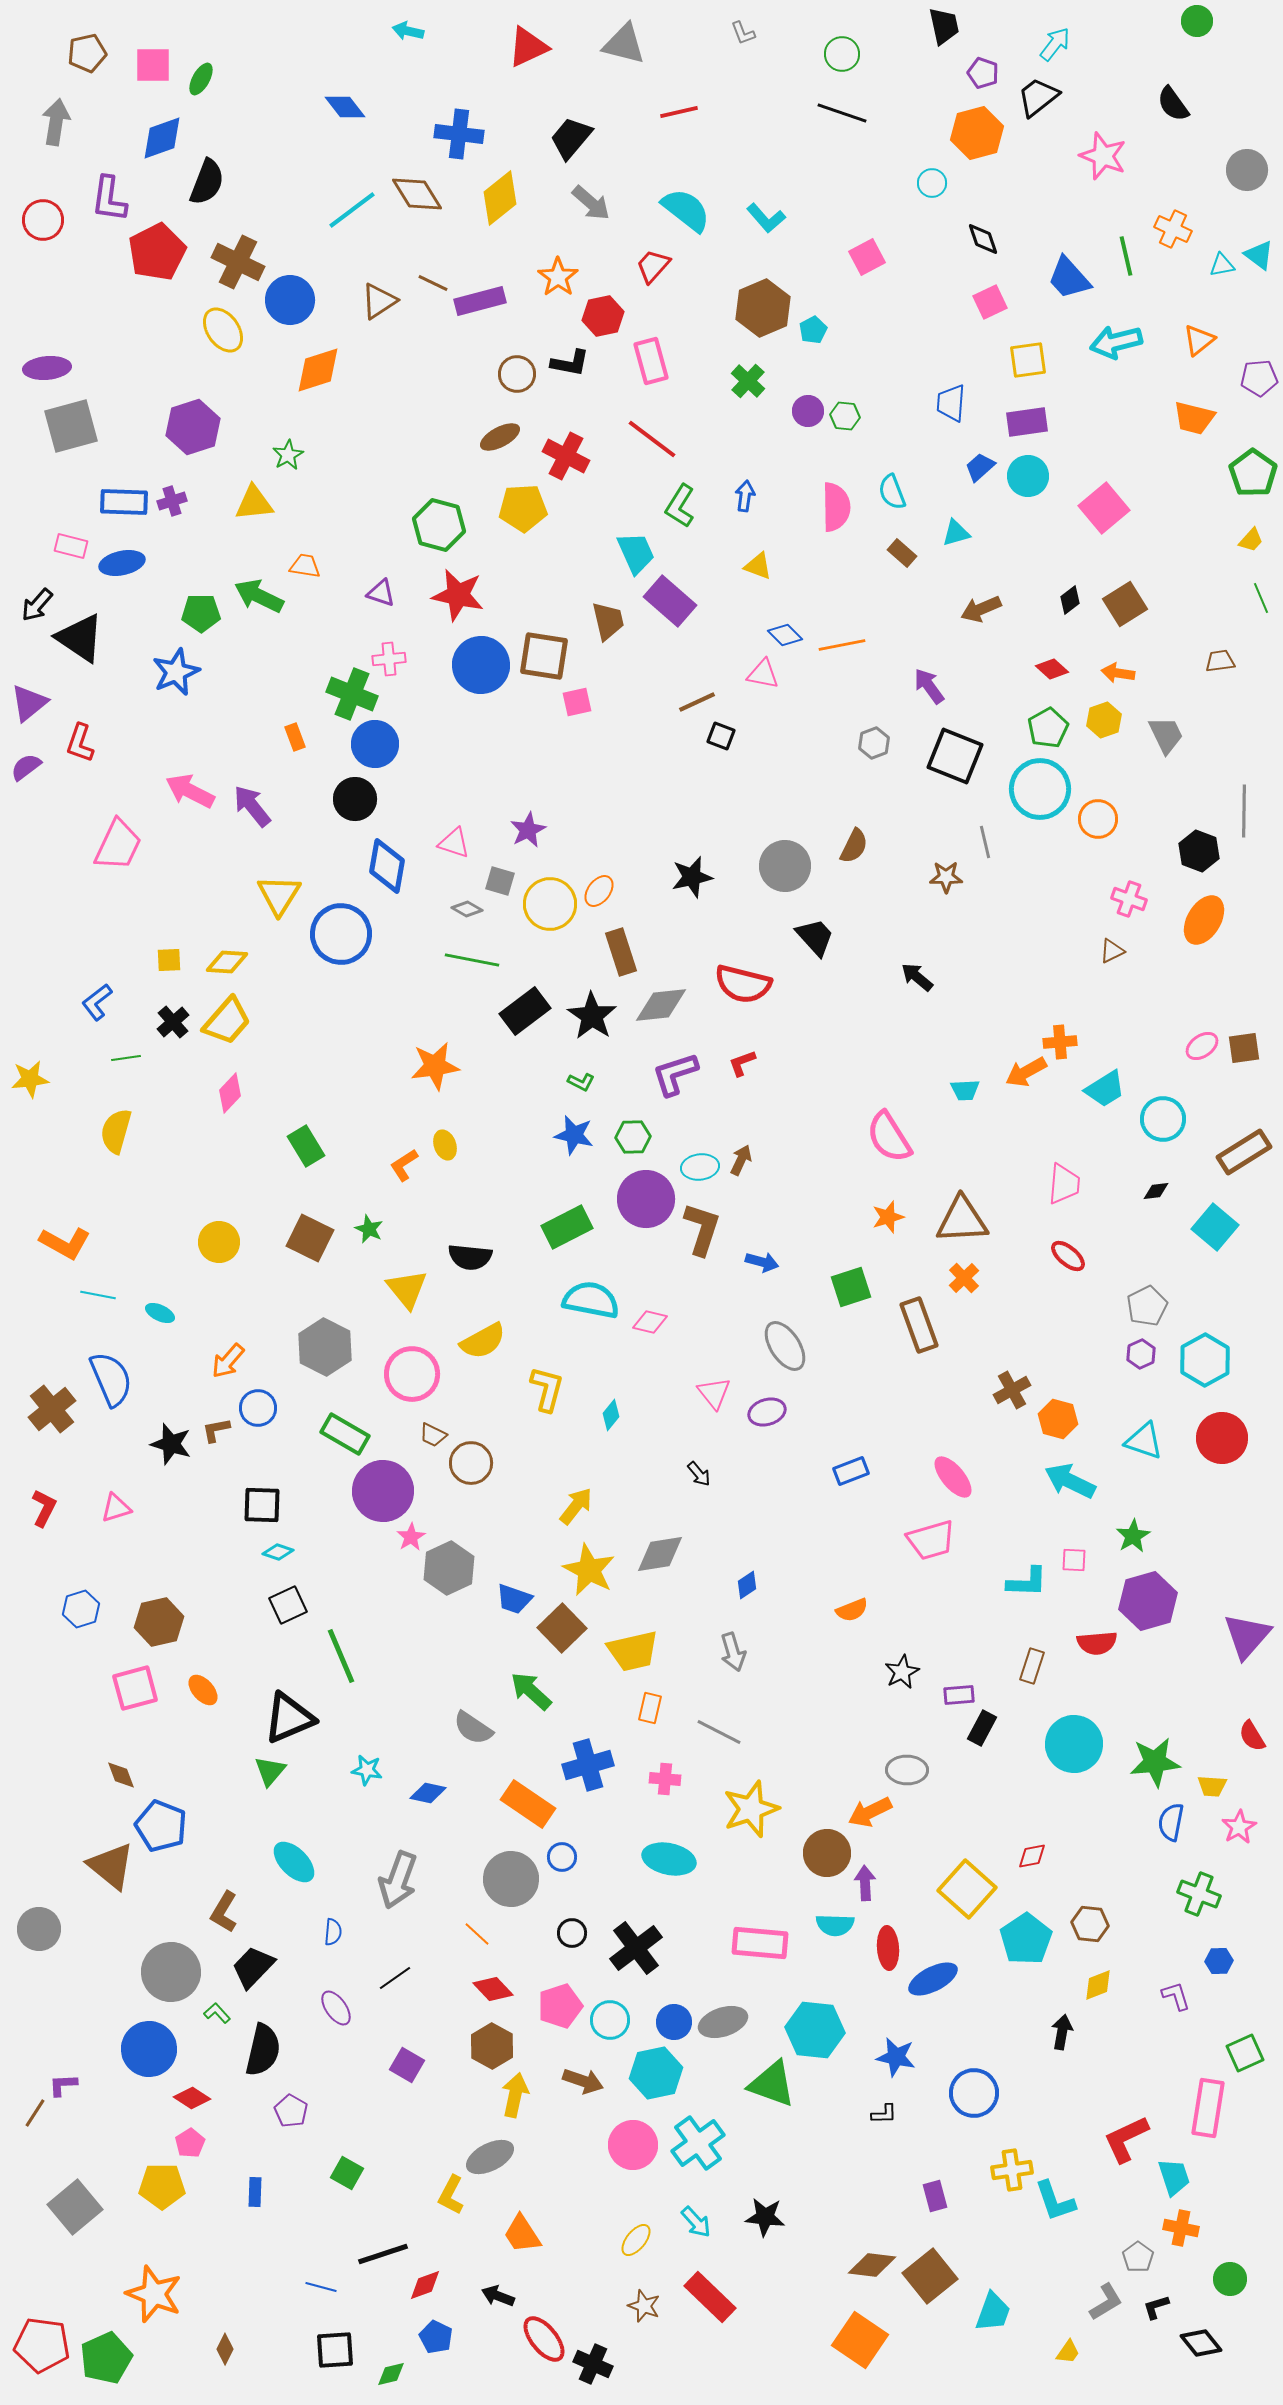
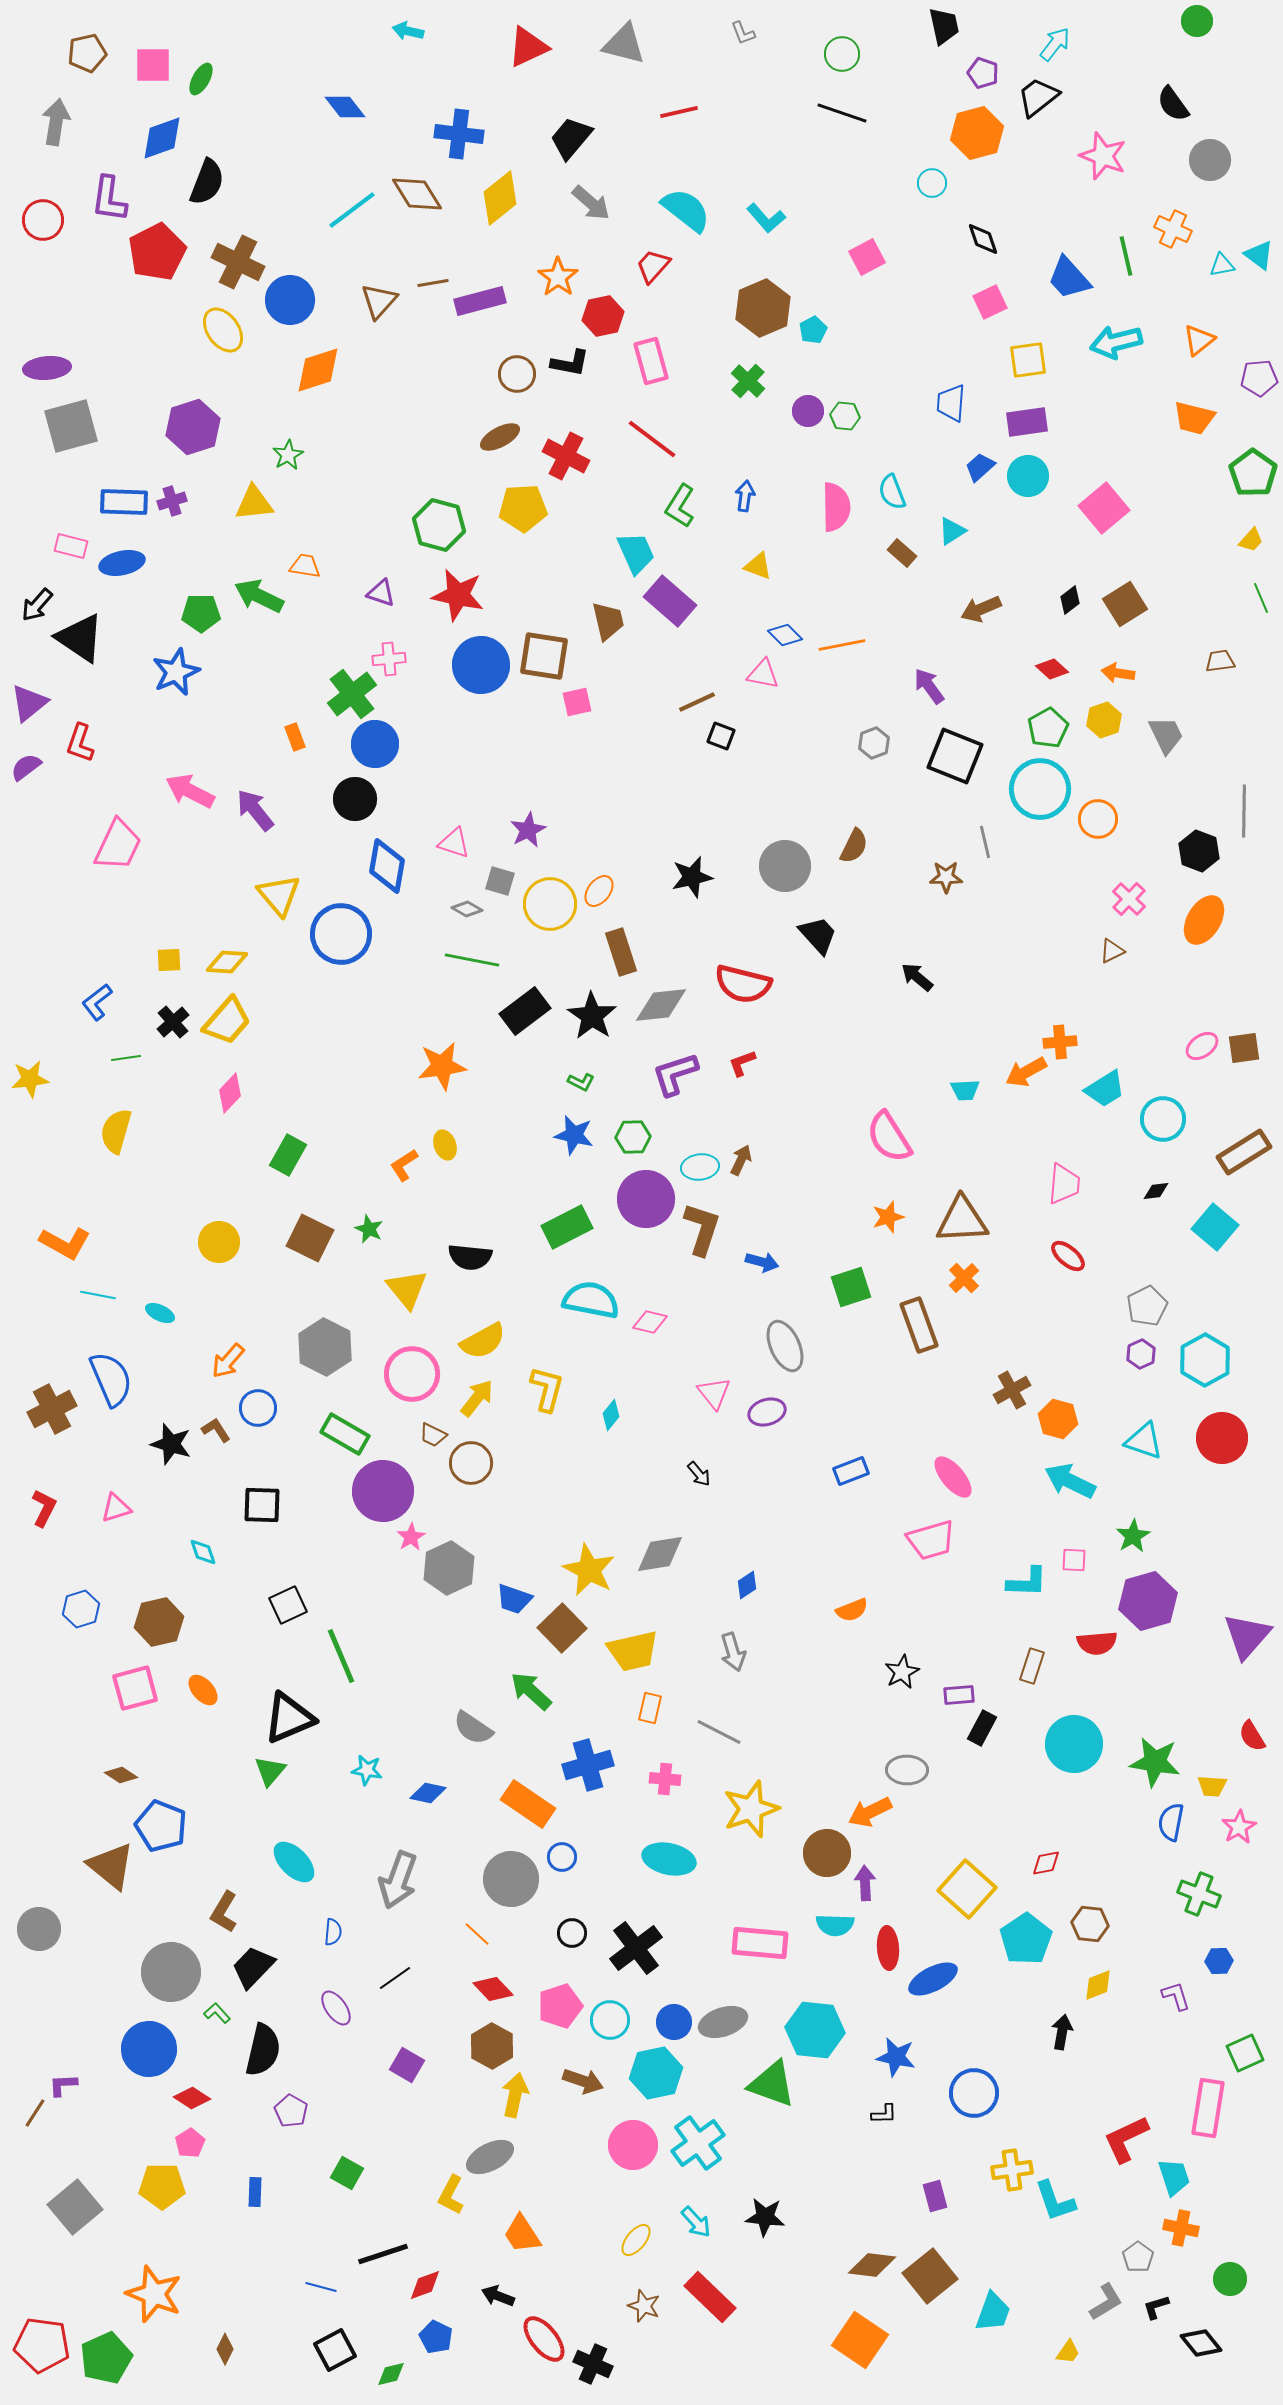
gray circle at (1247, 170): moved 37 px left, 10 px up
brown line at (433, 283): rotated 36 degrees counterclockwise
brown triangle at (379, 301): rotated 15 degrees counterclockwise
cyan triangle at (956, 533): moved 4 px left, 2 px up; rotated 16 degrees counterclockwise
green cross at (352, 694): rotated 30 degrees clockwise
purple arrow at (252, 806): moved 3 px right, 4 px down
yellow triangle at (279, 895): rotated 12 degrees counterclockwise
pink cross at (1129, 899): rotated 24 degrees clockwise
black trapezoid at (815, 937): moved 3 px right, 2 px up
orange star at (435, 1066): moved 7 px right
green rectangle at (306, 1146): moved 18 px left, 9 px down; rotated 60 degrees clockwise
gray ellipse at (785, 1346): rotated 9 degrees clockwise
brown cross at (52, 1409): rotated 12 degrees clockwise
brown L-shape at (216, 1430): rotated 68 degrees clockwise
yellow arrow at (576, 1506): moved 99 px left, 108 px up
cyan diamond at (278, 1552): moved 75 px left; rotated 52 degrees clockwise
green star at (1155, 1762): rotated 15 degrees clockwise
brown diamond at (121, 1775): rotated 36 degrees counterclockwise
red diamond at (1032, 1856): moved 14 px right, 7 px down
black square at (335, 2350): rotated 24 degrees counterclockwise
